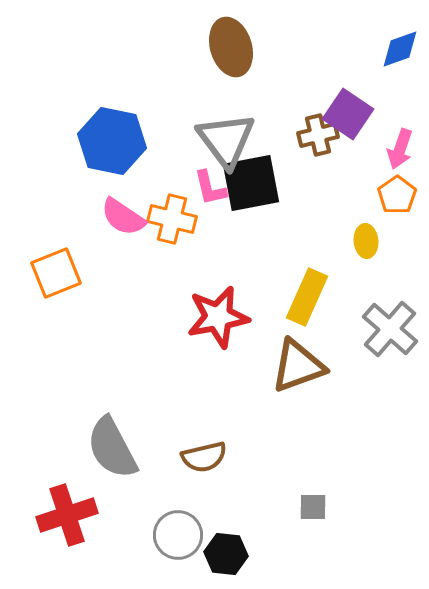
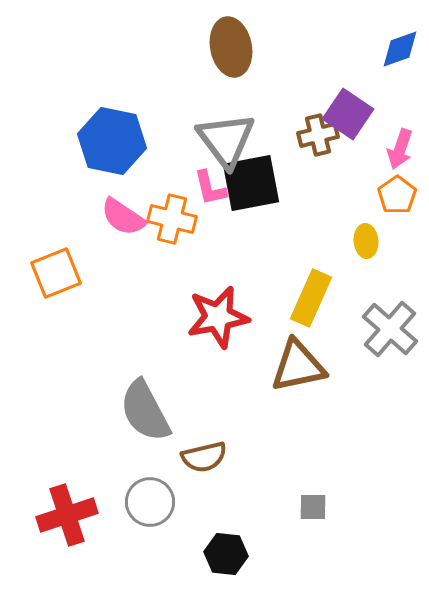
brown ellipse: rotated 6 degrees clockwise
yellow rectangle: moved 4 px right, 1 px down
brown triangle: rotated 8 degrees clockwise
gray semicircle: moved 33 px right, 37 px up
gray circle: moved 28 px left, 33 px up
